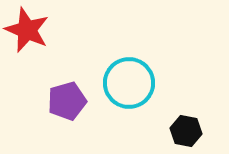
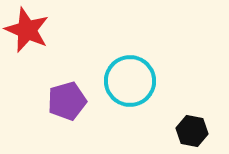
cyan circle: moved 1 px right, 2 px up
black hexagon: moved 6 px right
